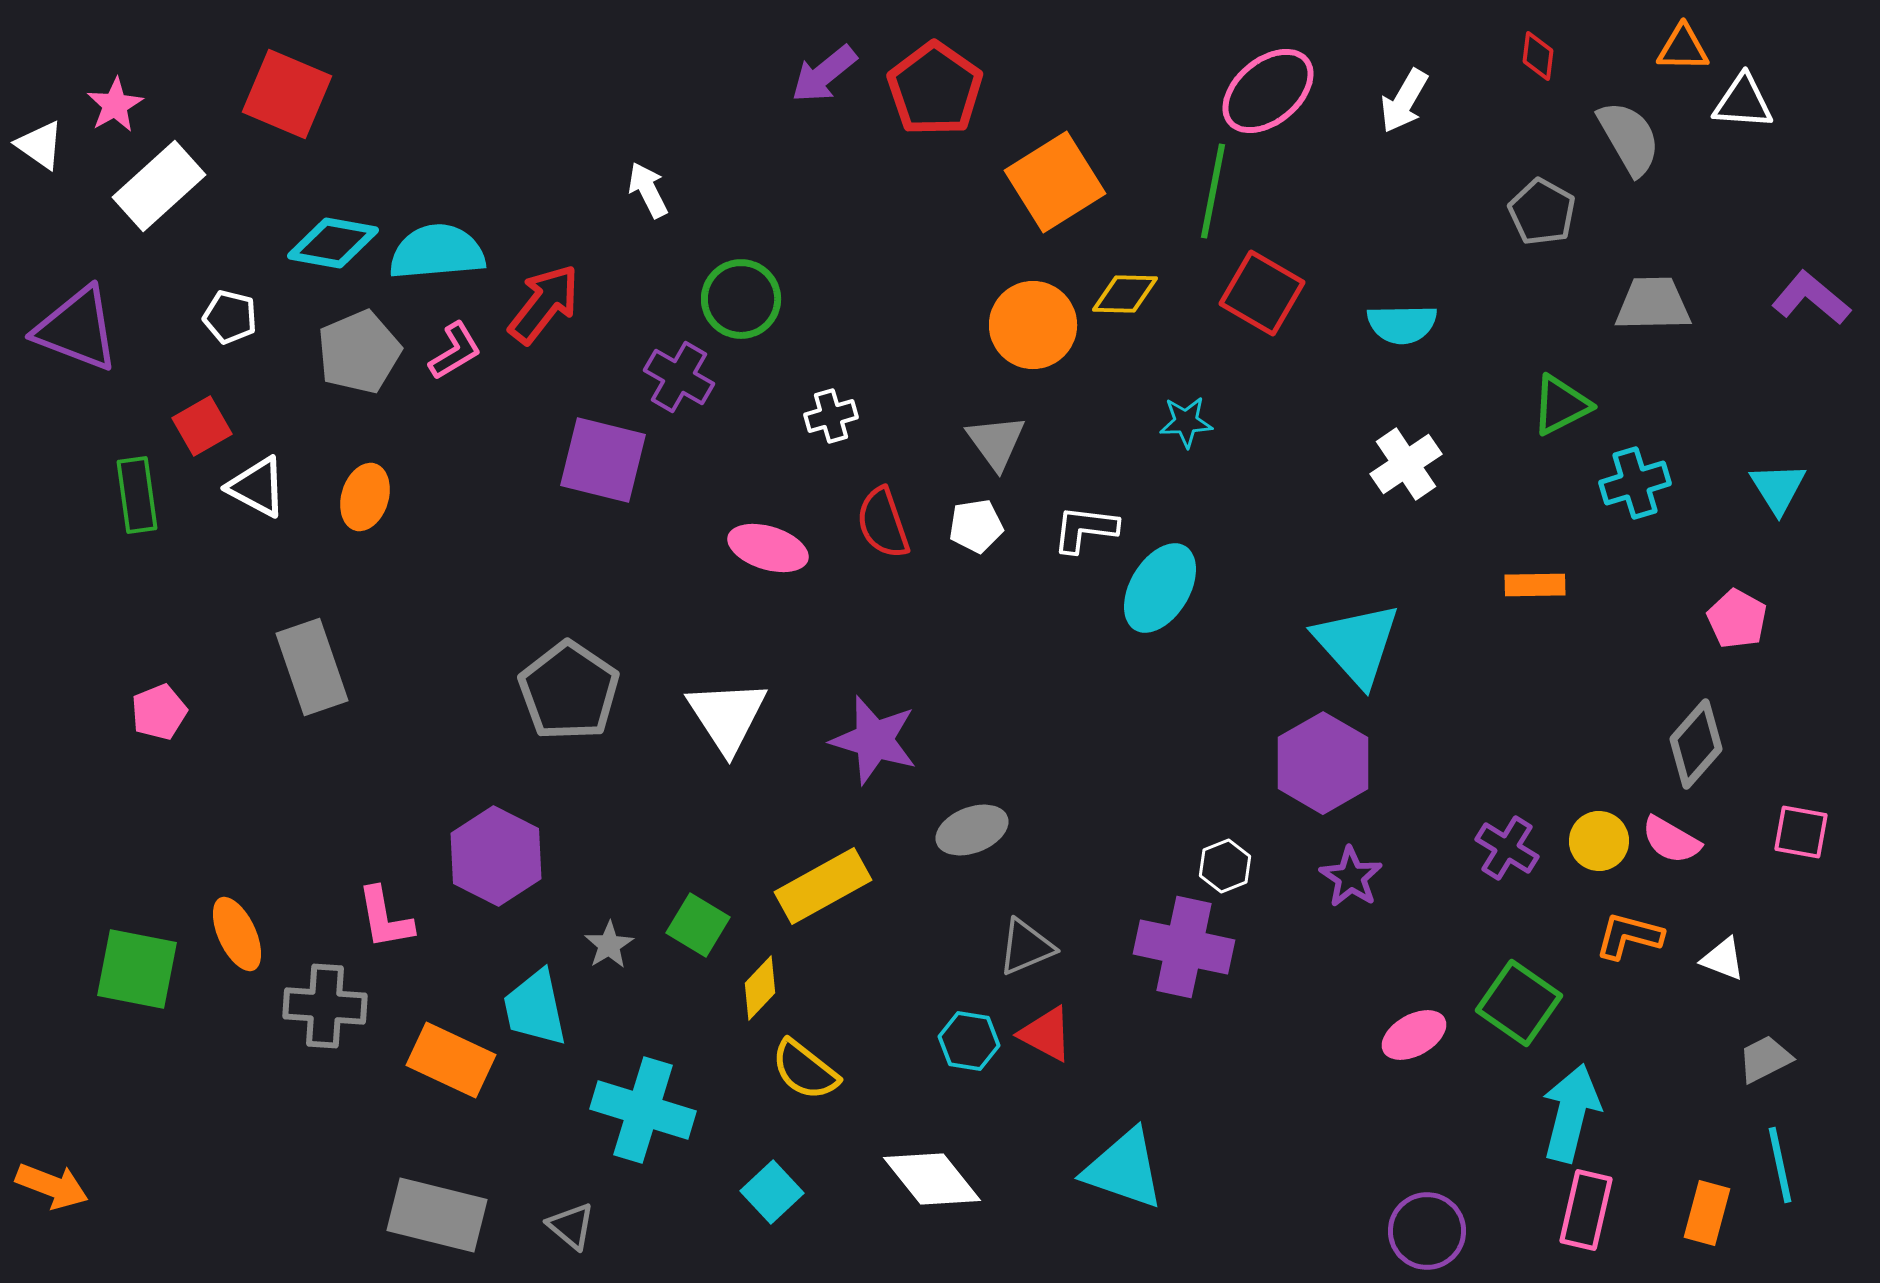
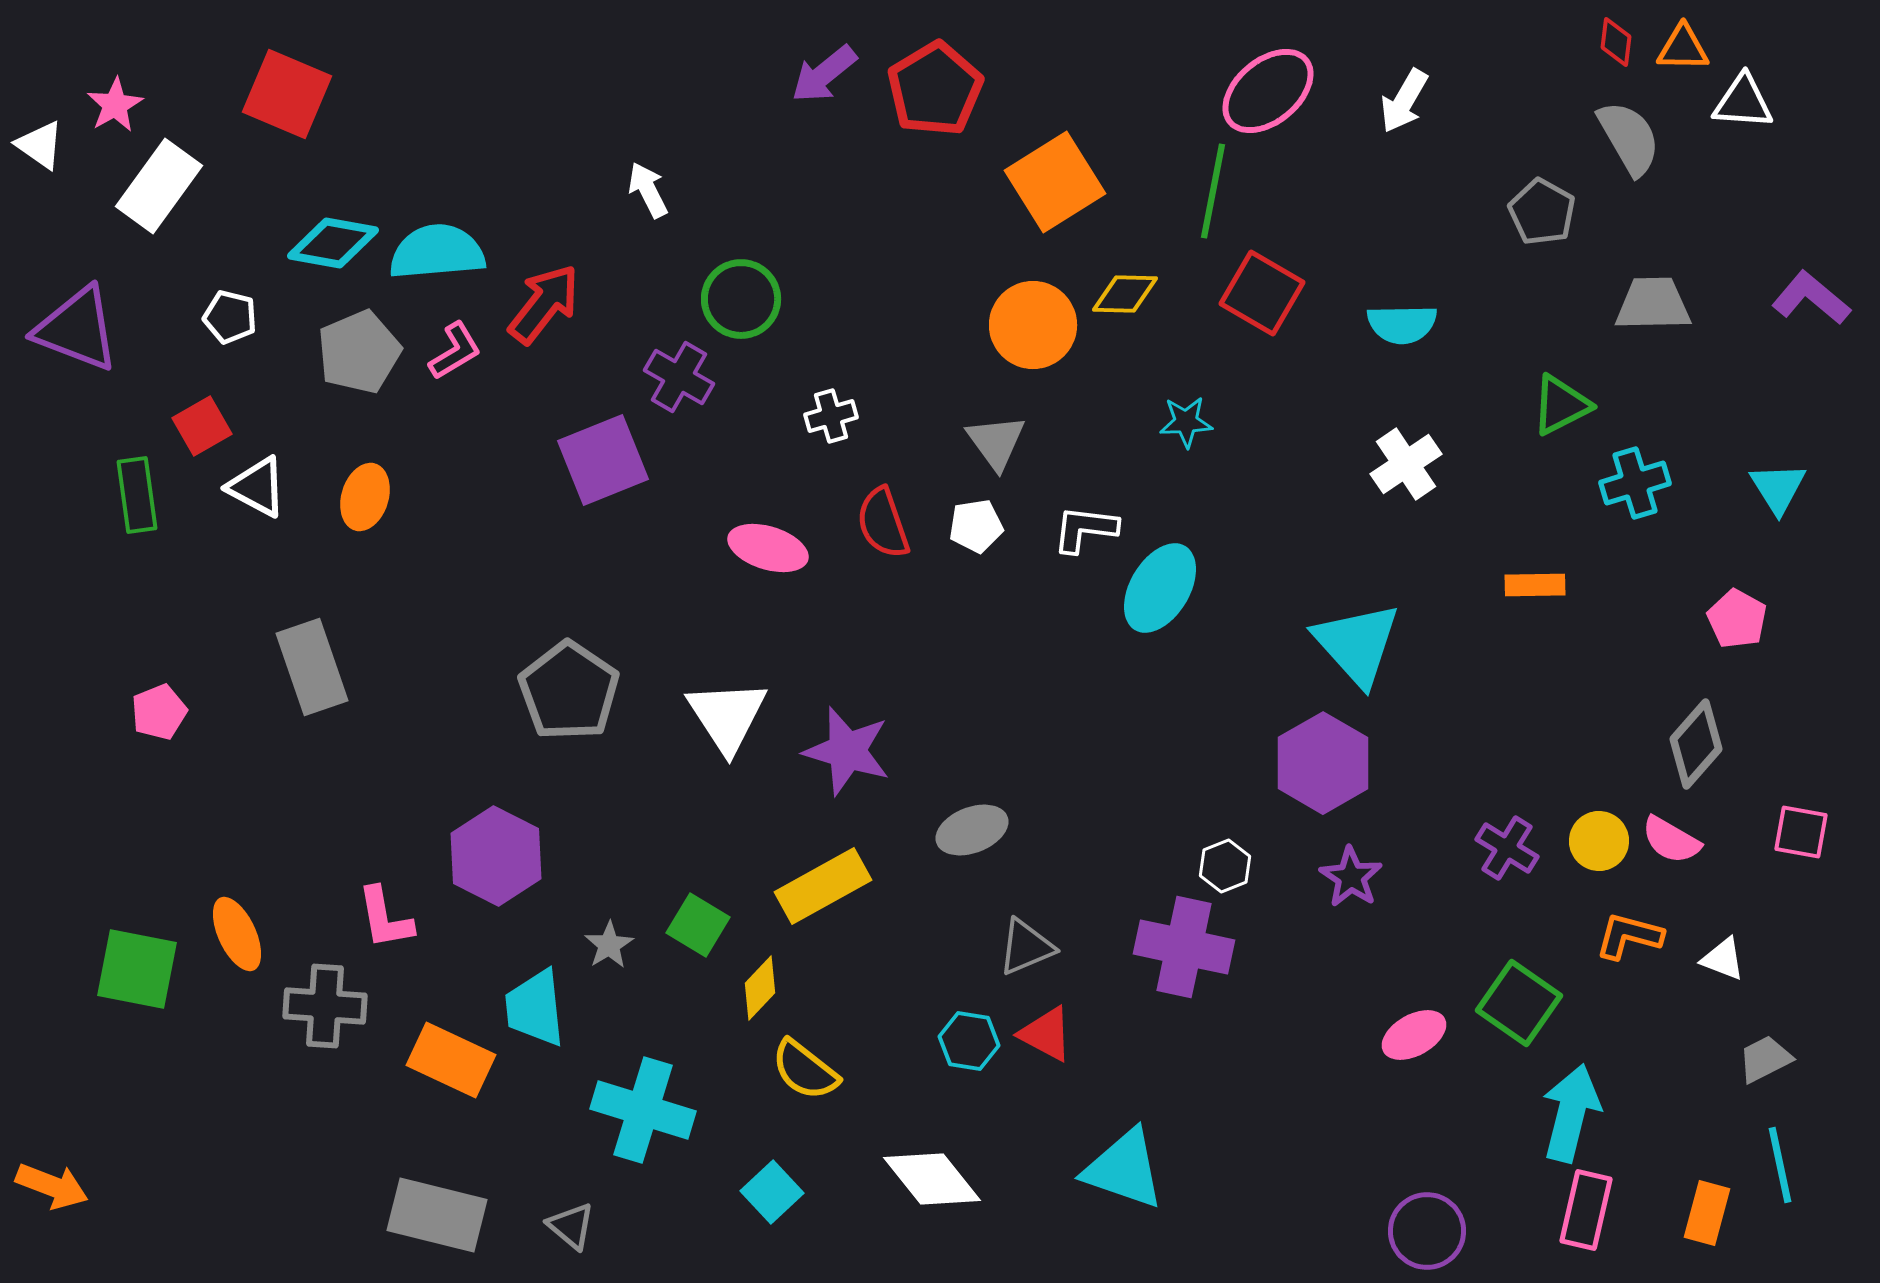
red diamond at (1538, 56): moved 78 px right, 14 px up
red pentagon at (935, 89): rotated 6 degrees clockwise
white rectangle at (159, 186): rotated 12 degrees counterclockwise
purple square at (603, 460): rotated 36 degrees counterclockwise
purple star at (874, 740): moved 27 px left, 11 px down
cyan trapezoid at (535, 1008): rotated 6 degrees clockwise
